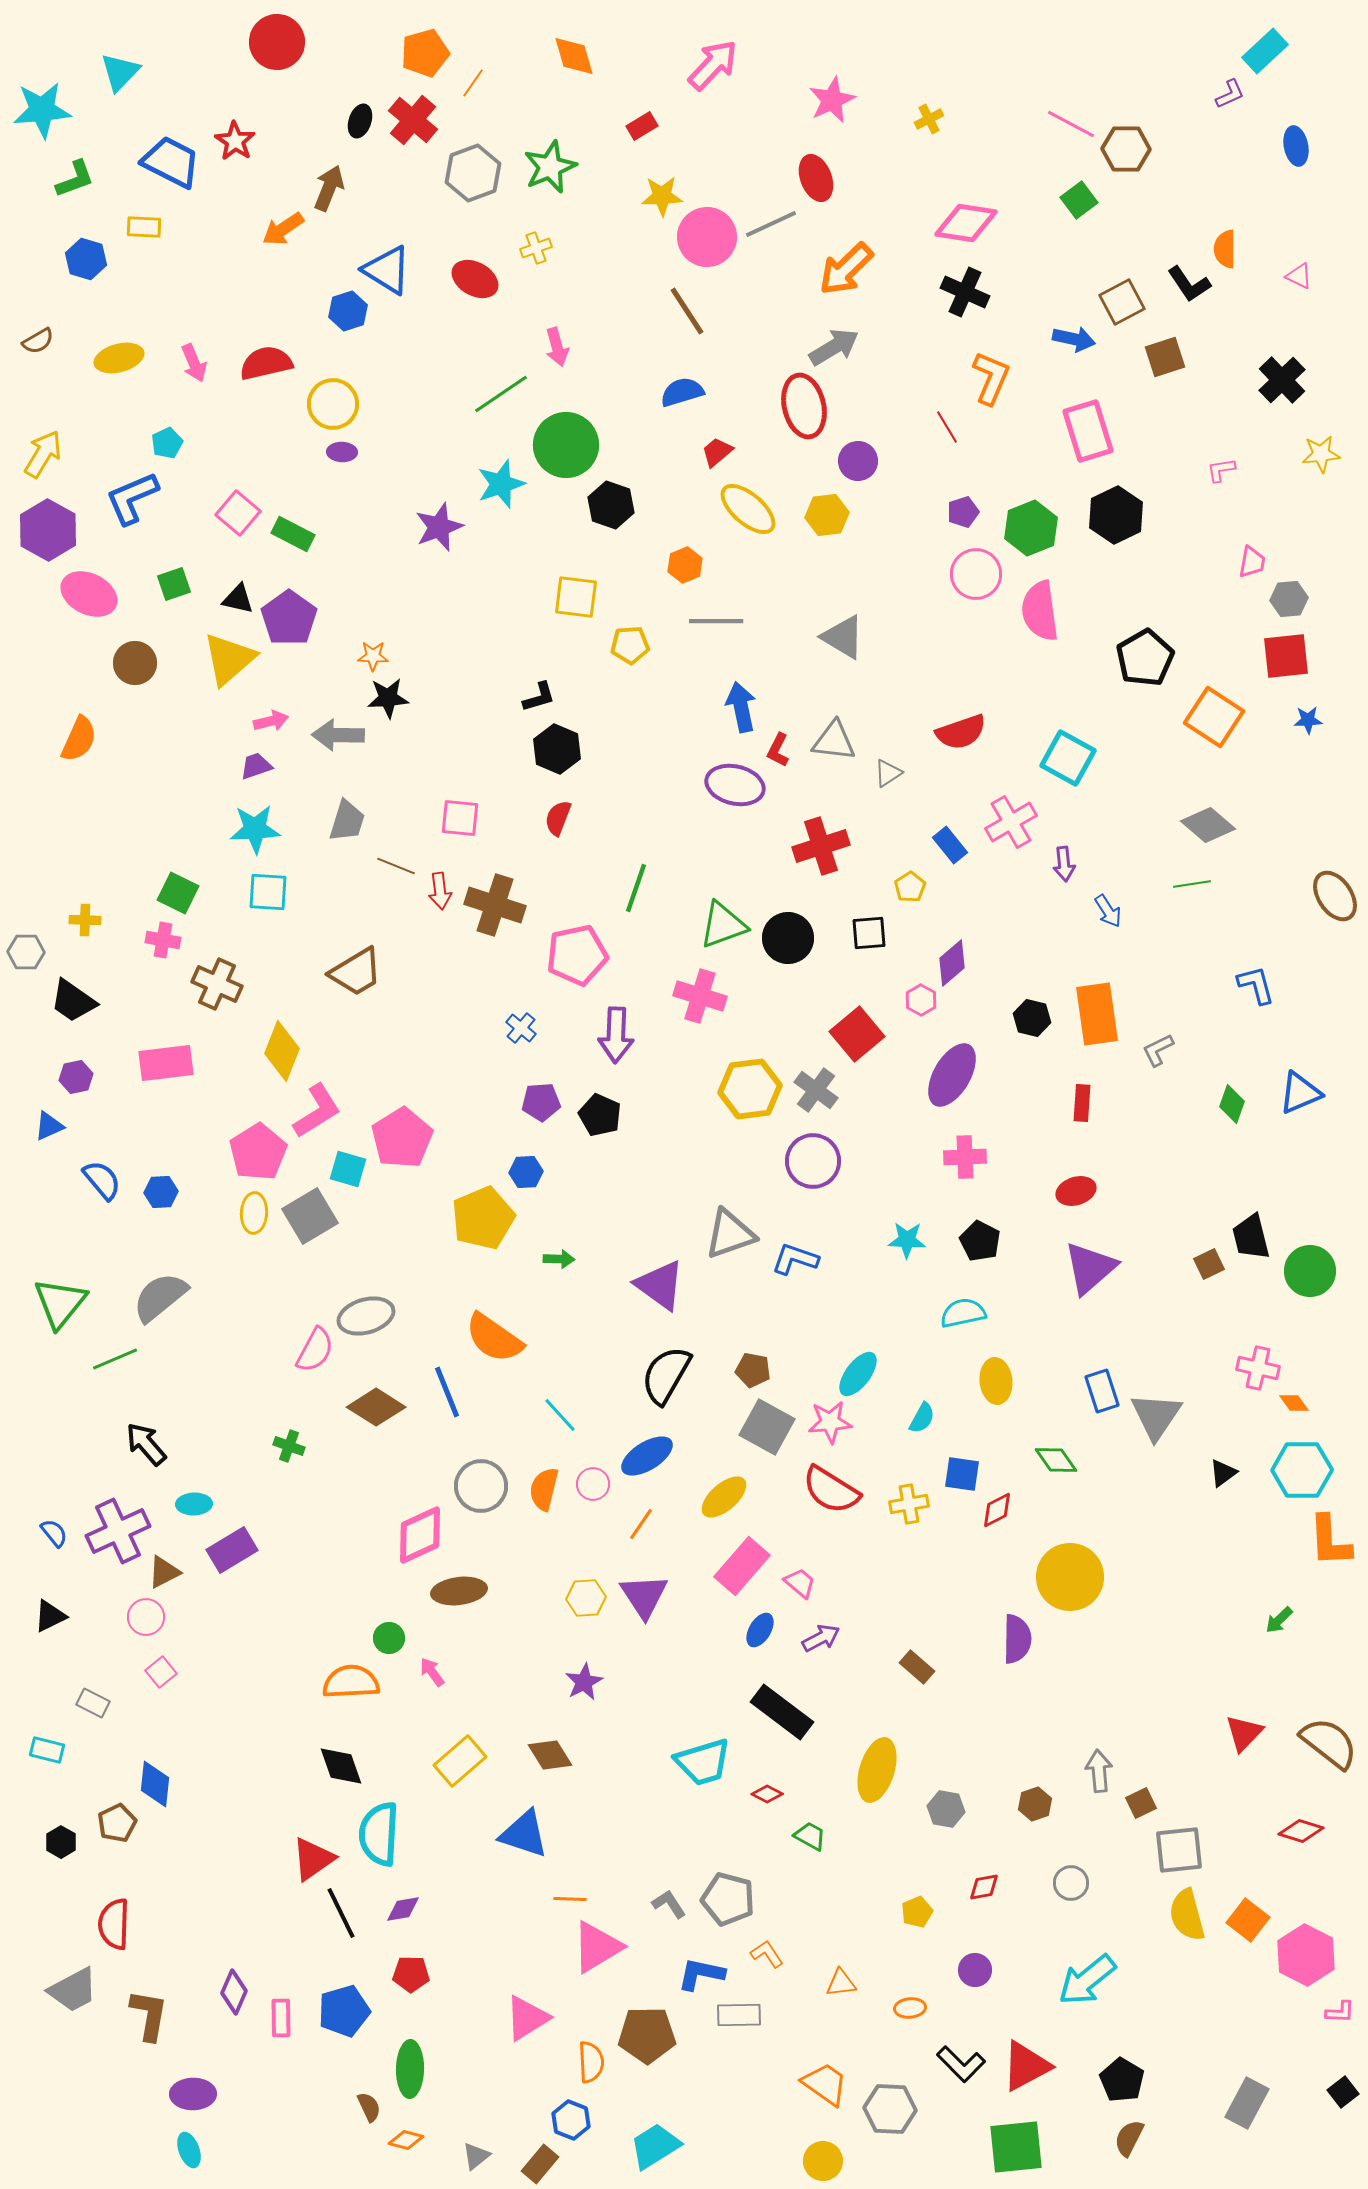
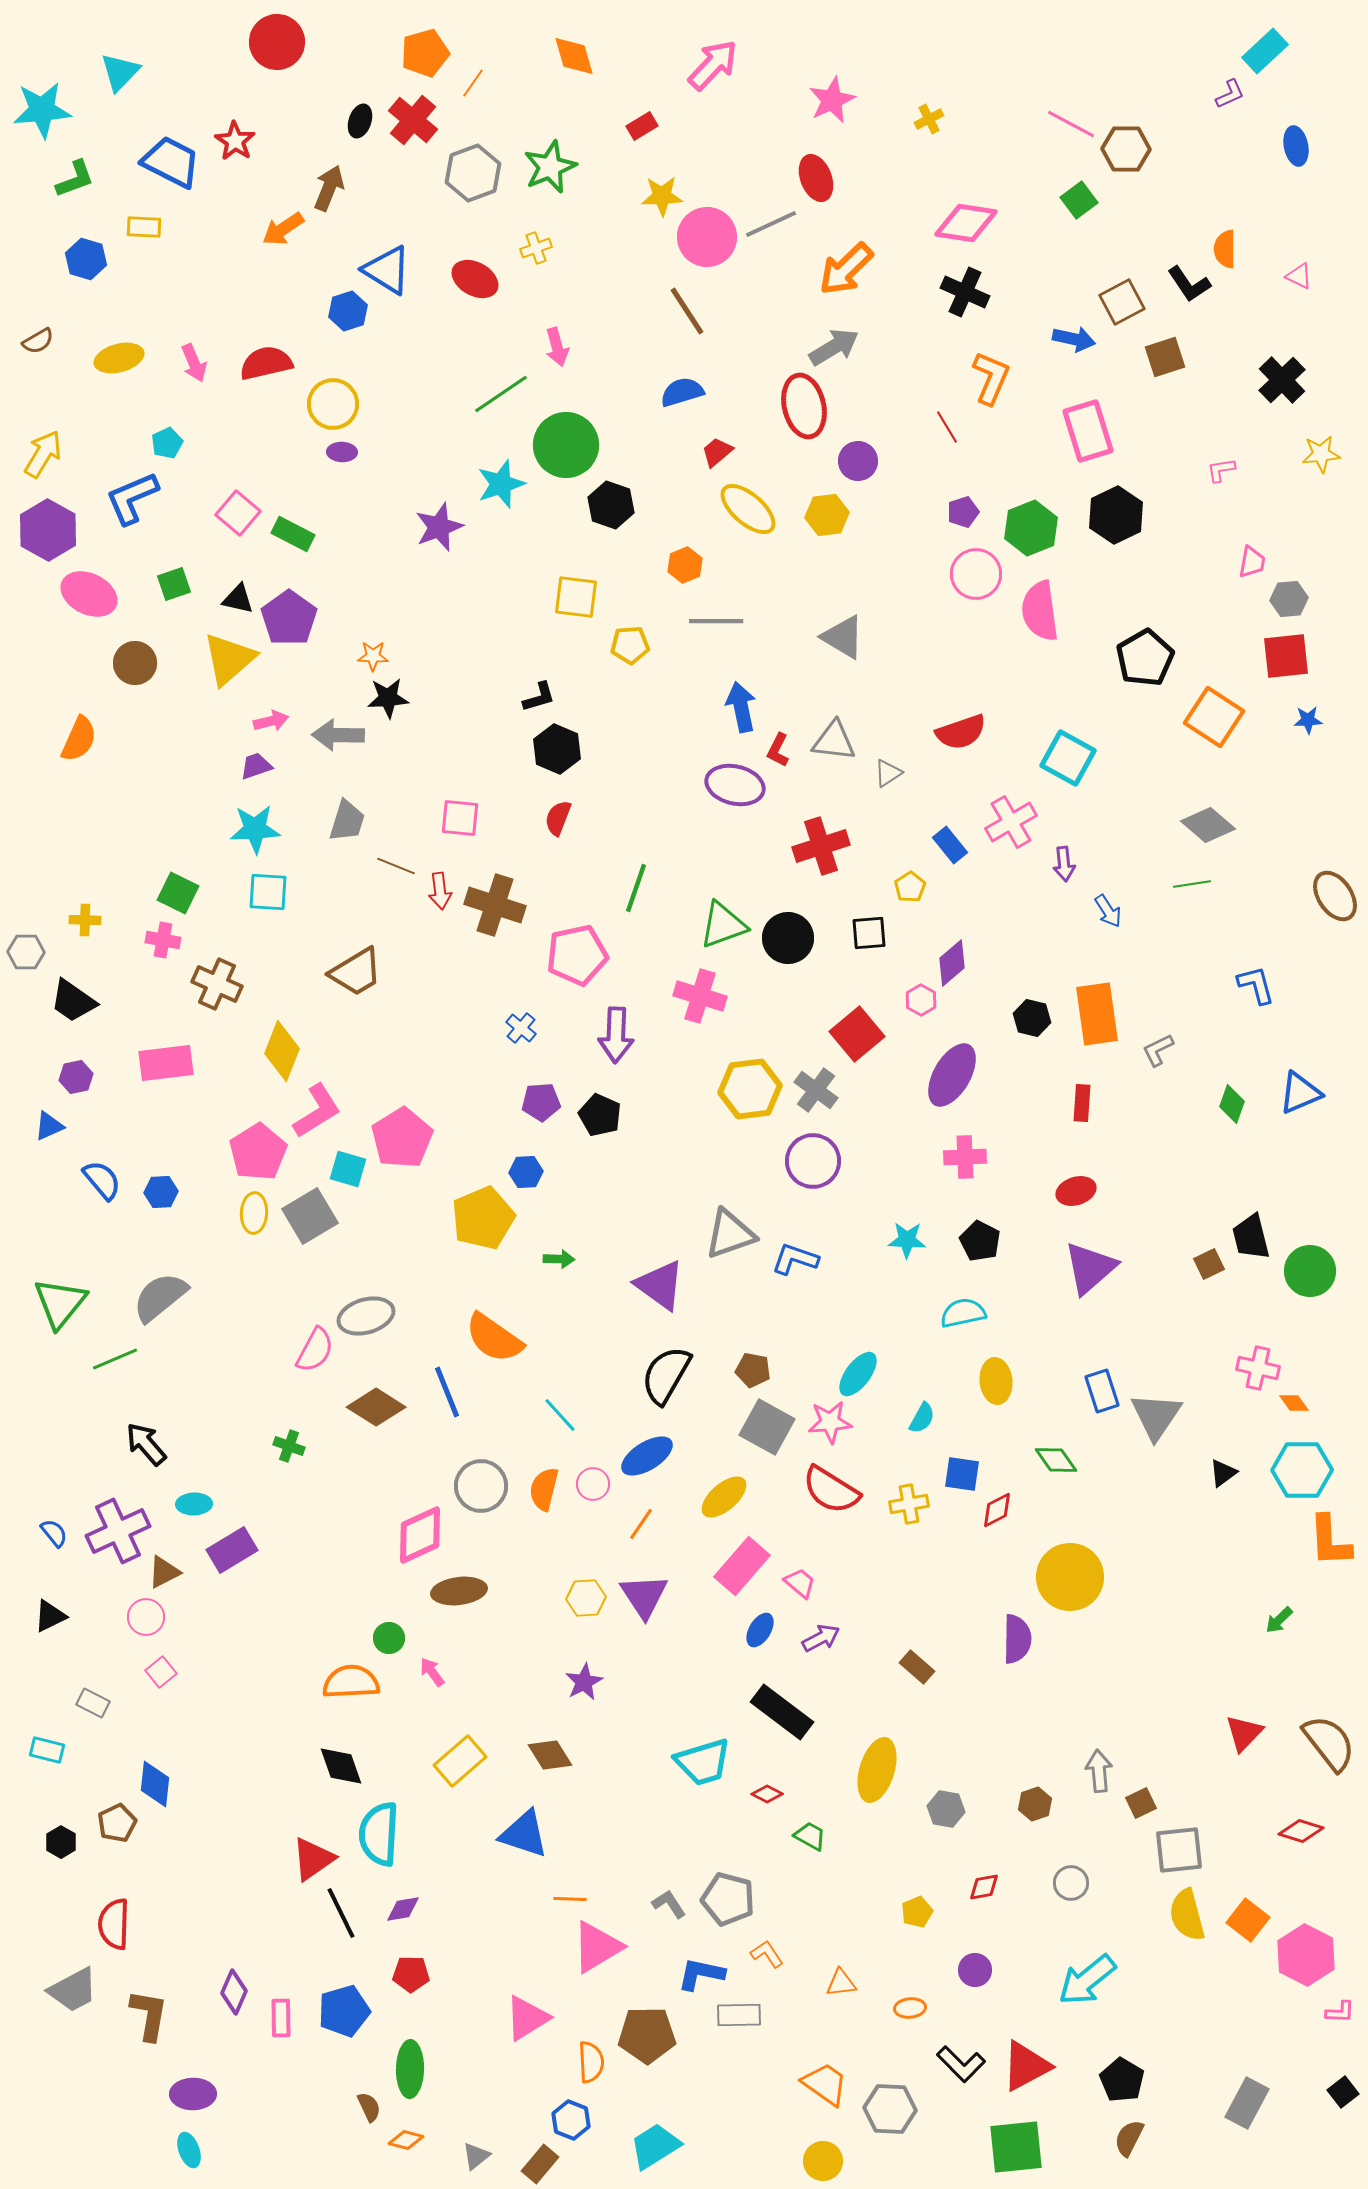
brown semicircle at (1329, 1743): rotated 14 degrees clockwise
